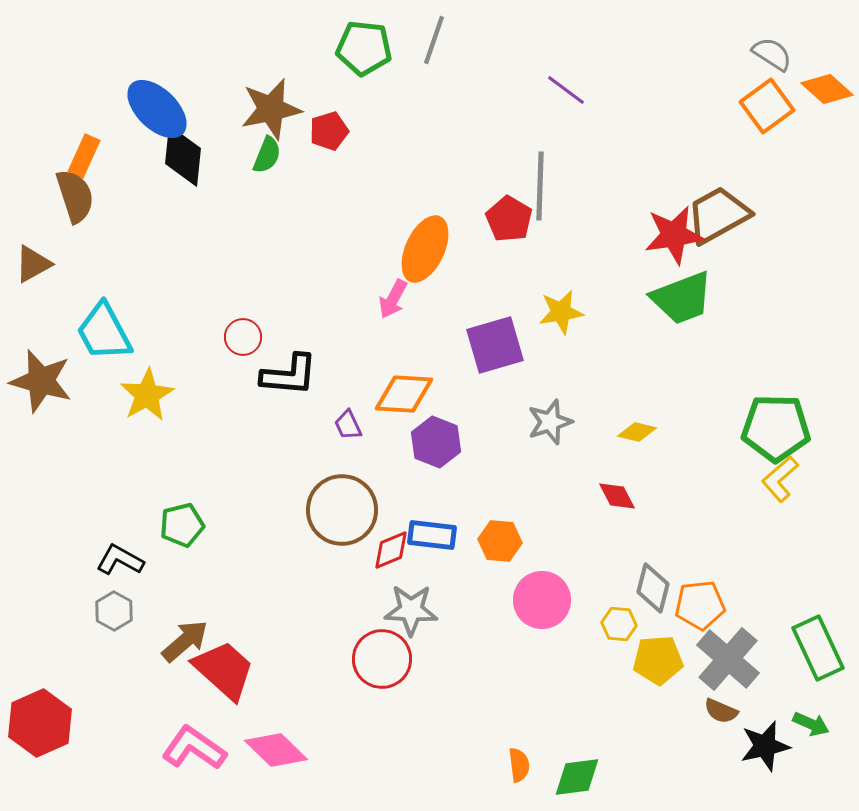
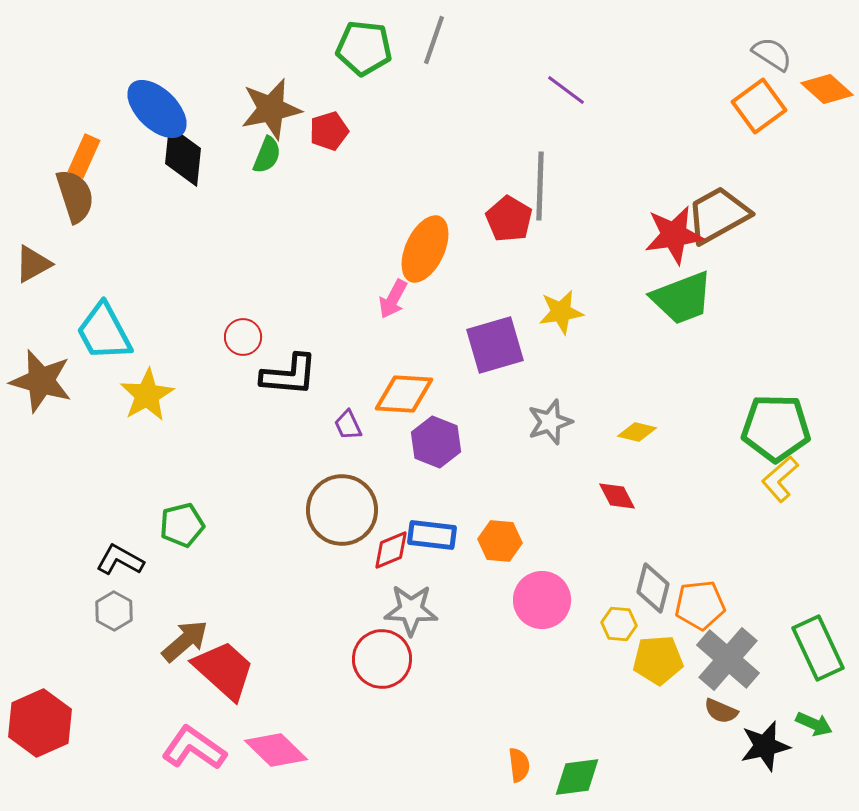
orange square at (767, 106): moved 8 px left
green arrow at (811, 724): moved 3 px right
